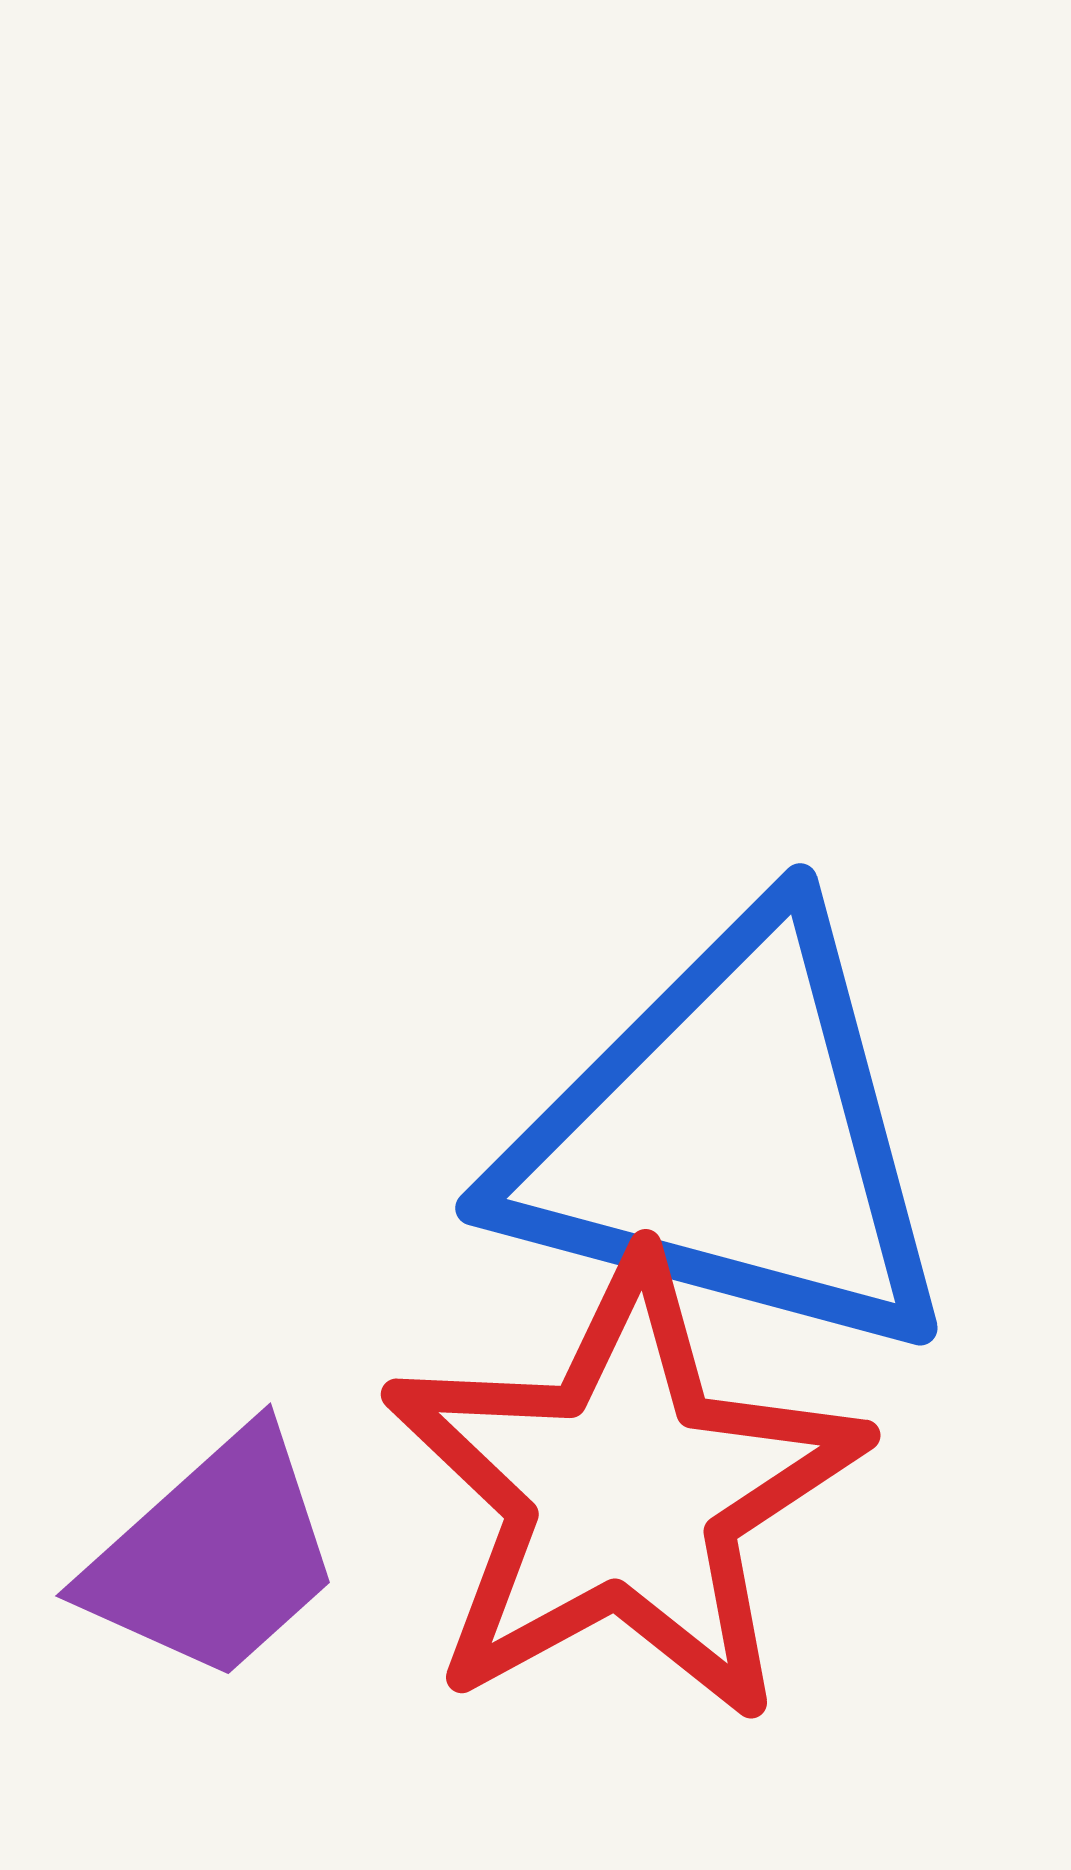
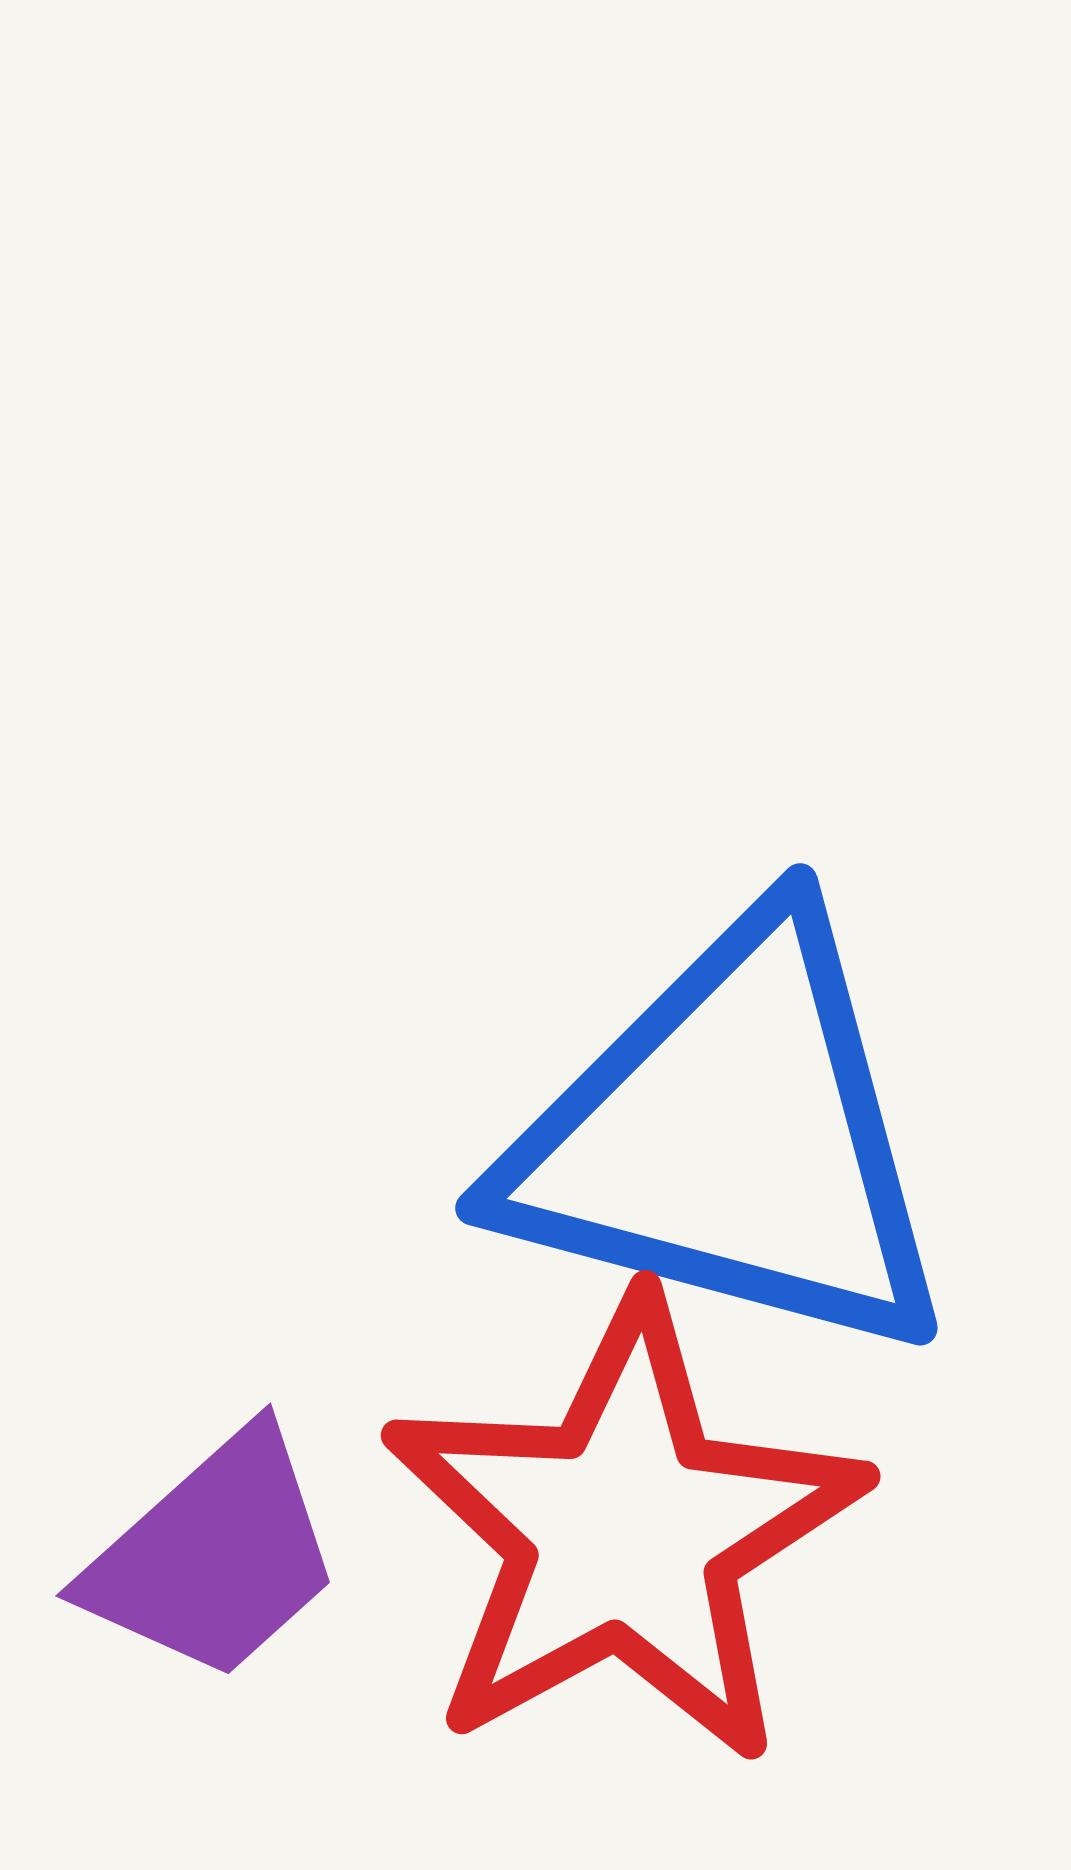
red star: moved 41 px down
